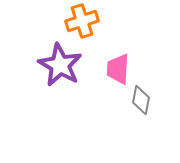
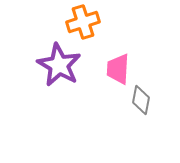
orange cross: moved 1 px right, 1 px down
purple star: moved 1 px left
